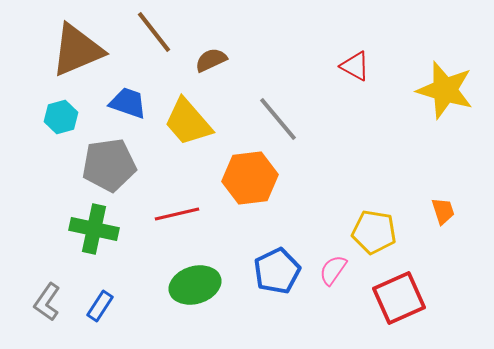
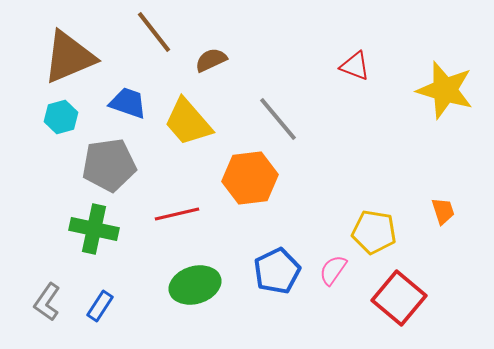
brown triangle: moved 8 px left, 7 px down
red triangle: rotated 8 degrees counterclockwise
red square: rotated 26 degrees counterclockwise
